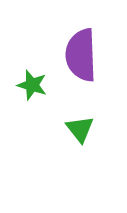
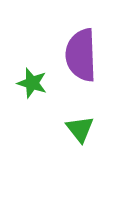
green star: moved 2 px up
